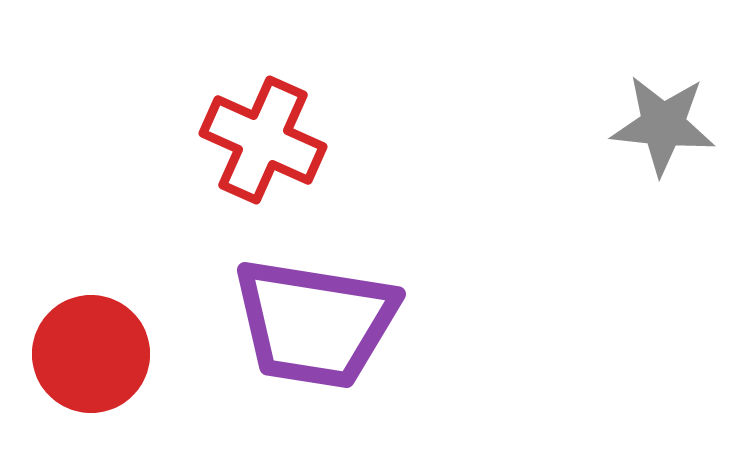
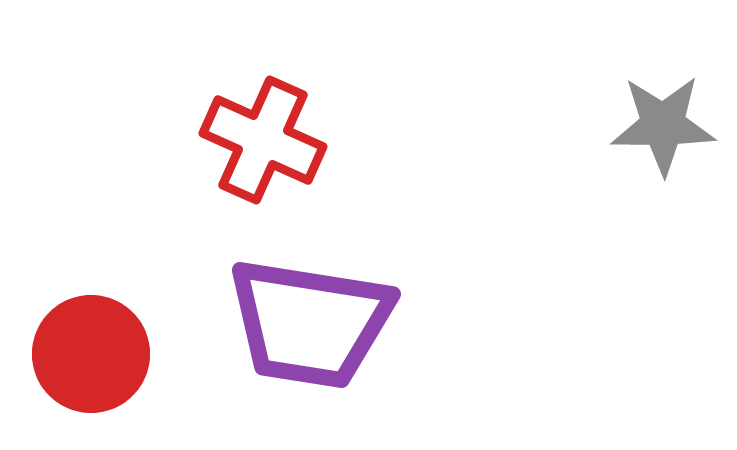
gray star: rotated 6 degrees counterclockwise
purple trapezoid: moved 5 px left
